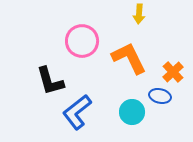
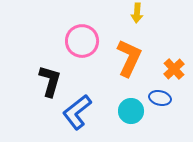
yellow arrow: moved 2 px left, 1 px up
orange L-shape: rotated 51 degrees clockwise
orange cross: moved 1 px right, 3 px up
black L-shape: rotated 148 degrees counterclockwise
blue ellipse: moved 2 px down
cyan circle: moved 1 px left, 1 px up
